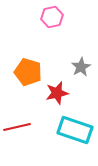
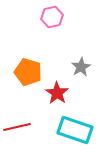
red star: rotated 25 degrees counterclockwise
